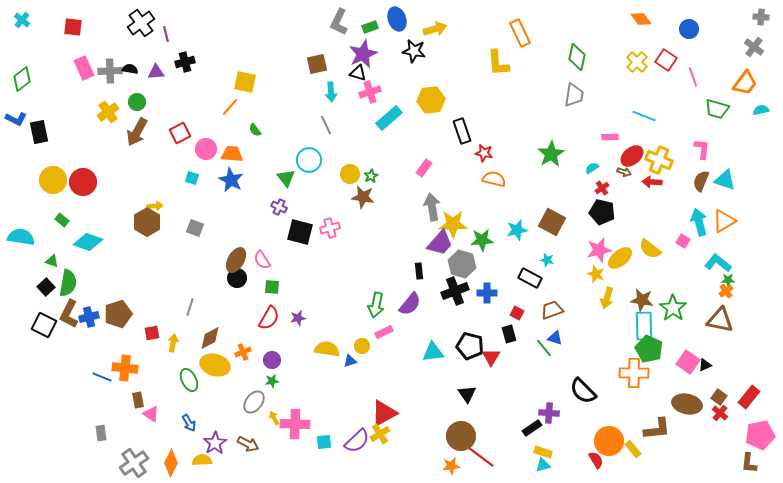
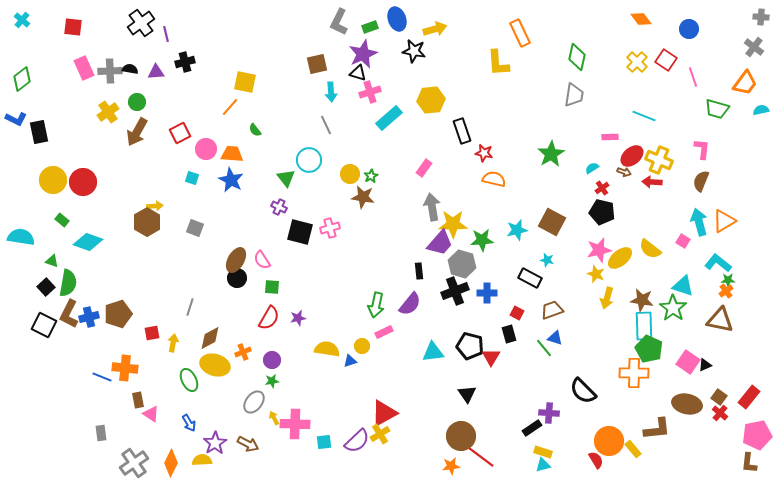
cyan triangle at (725, 180): moved 42 px left, 106 px down
pink pentagon at (760, 435): moved 3 px left
